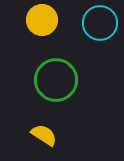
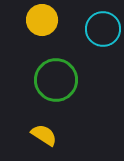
cyan circle: moved 3 px right, 6 px down
